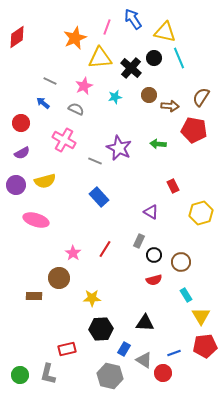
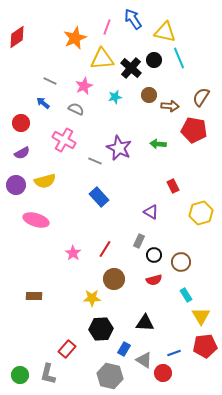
yellow triangle at (100, 58): moved 2 px right, 1 px down
black circle at (154, 58): moved 2 px down
brown circle at (59, 278): moved 55 px right, 1 px down
red rectangle at (67, 349): rotated 36 degrees counterclockwise
